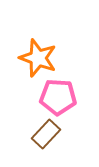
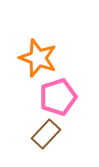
pink pentagon: rotated 21 degrees counterclockwise
